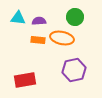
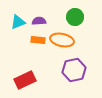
cyan triangle: moved 4 px down; rotated 28 degrees counterclockwise
orange ellipse: moved 2 px down
red rectangle: rotated 15 degrees counterclockwise
